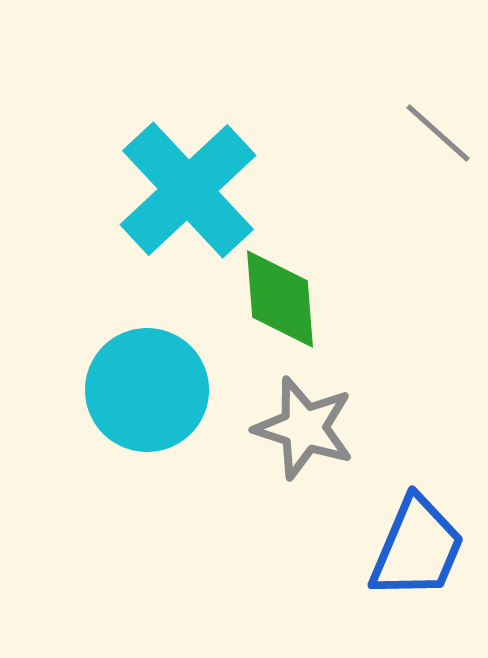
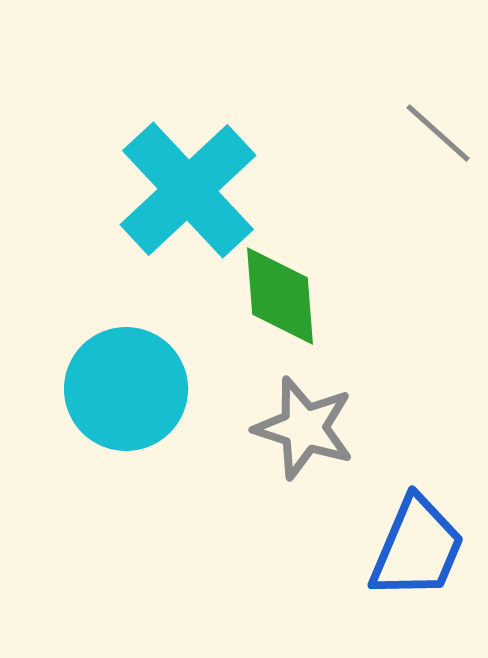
green diamond: moved 3 px up
cyan circle: moved 21 px left, 1 px up
